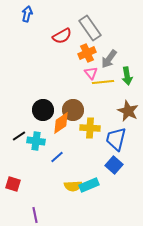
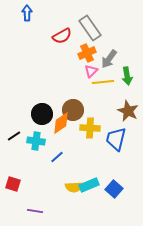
blue arrow: moved 1 px up; rotated 14 degrees counterclockwise
pink triangle: moved 2 px up; rotated 24 degrees clockwise
black circle: moved 1 px left, 4 px down
black line: moved 5 px left
blue square: moved 24 px down
yellow semicircle: moved 1 px right, 1 px down
purple line: moved 4 px up; rotated 70 degrees counterclockwise
